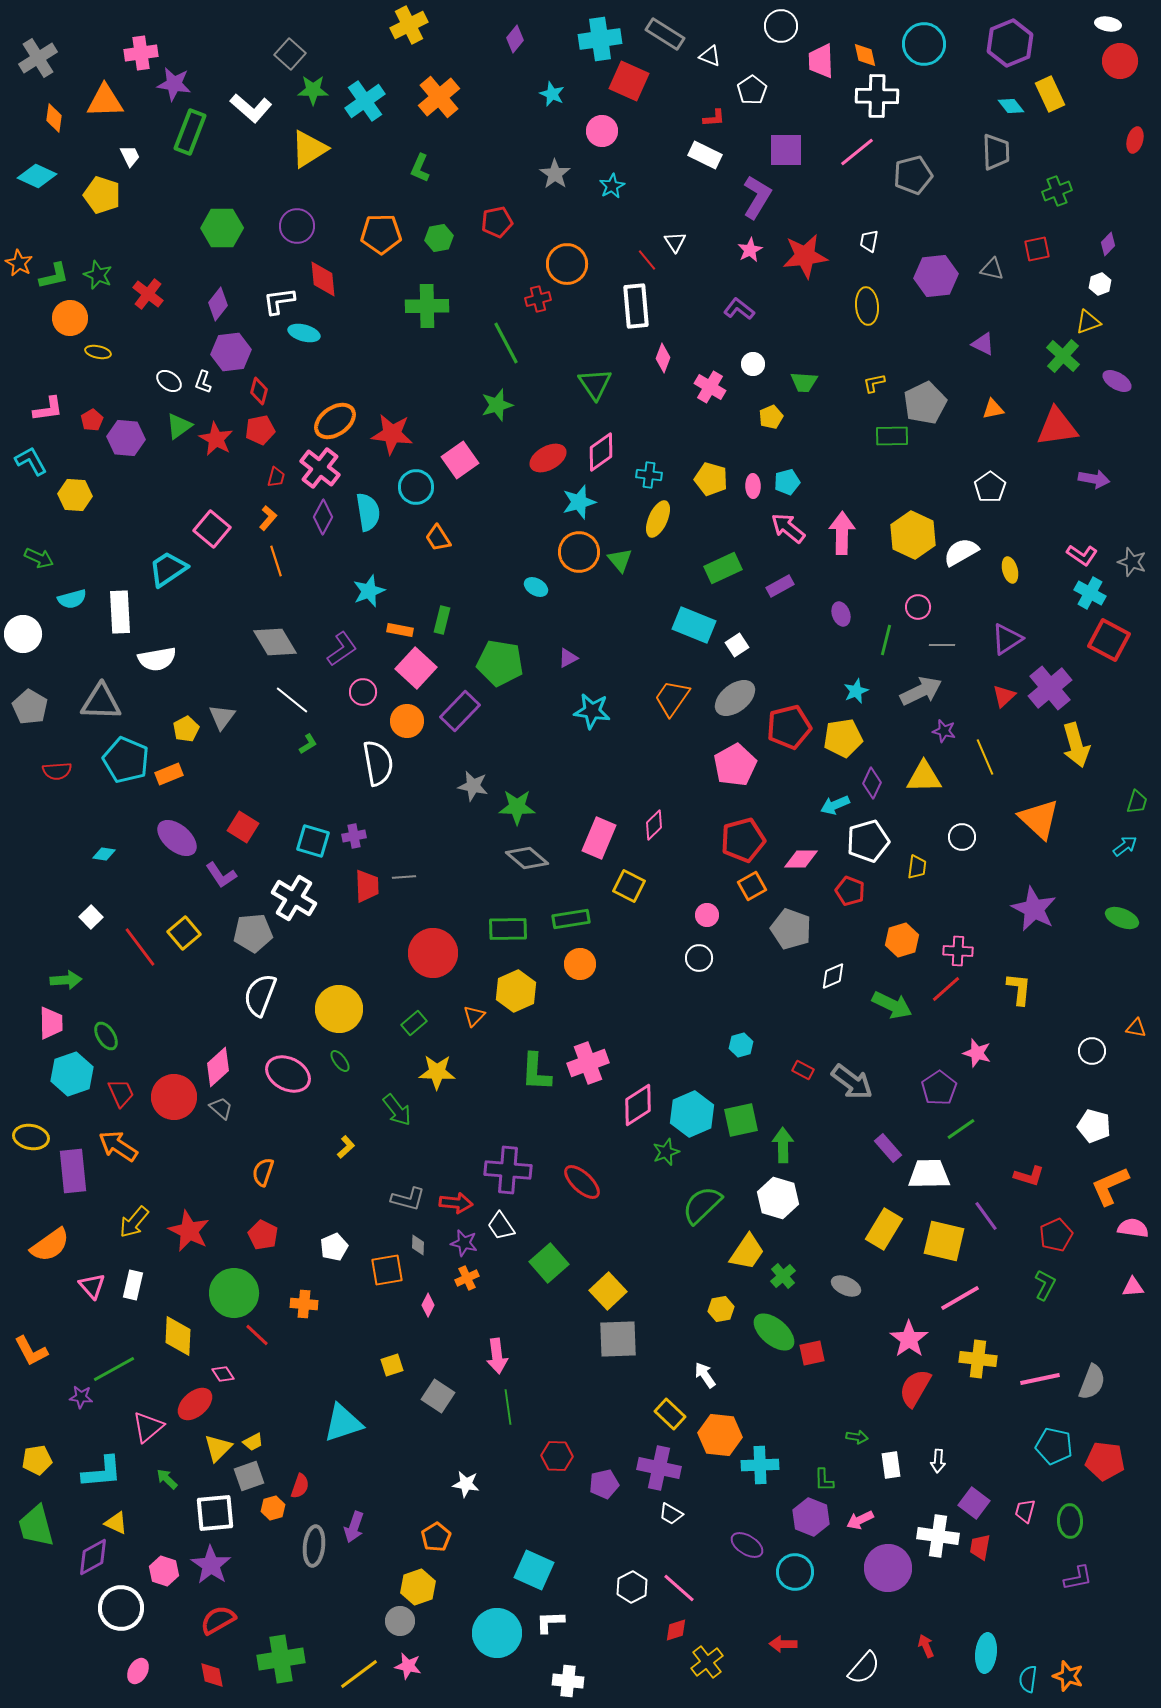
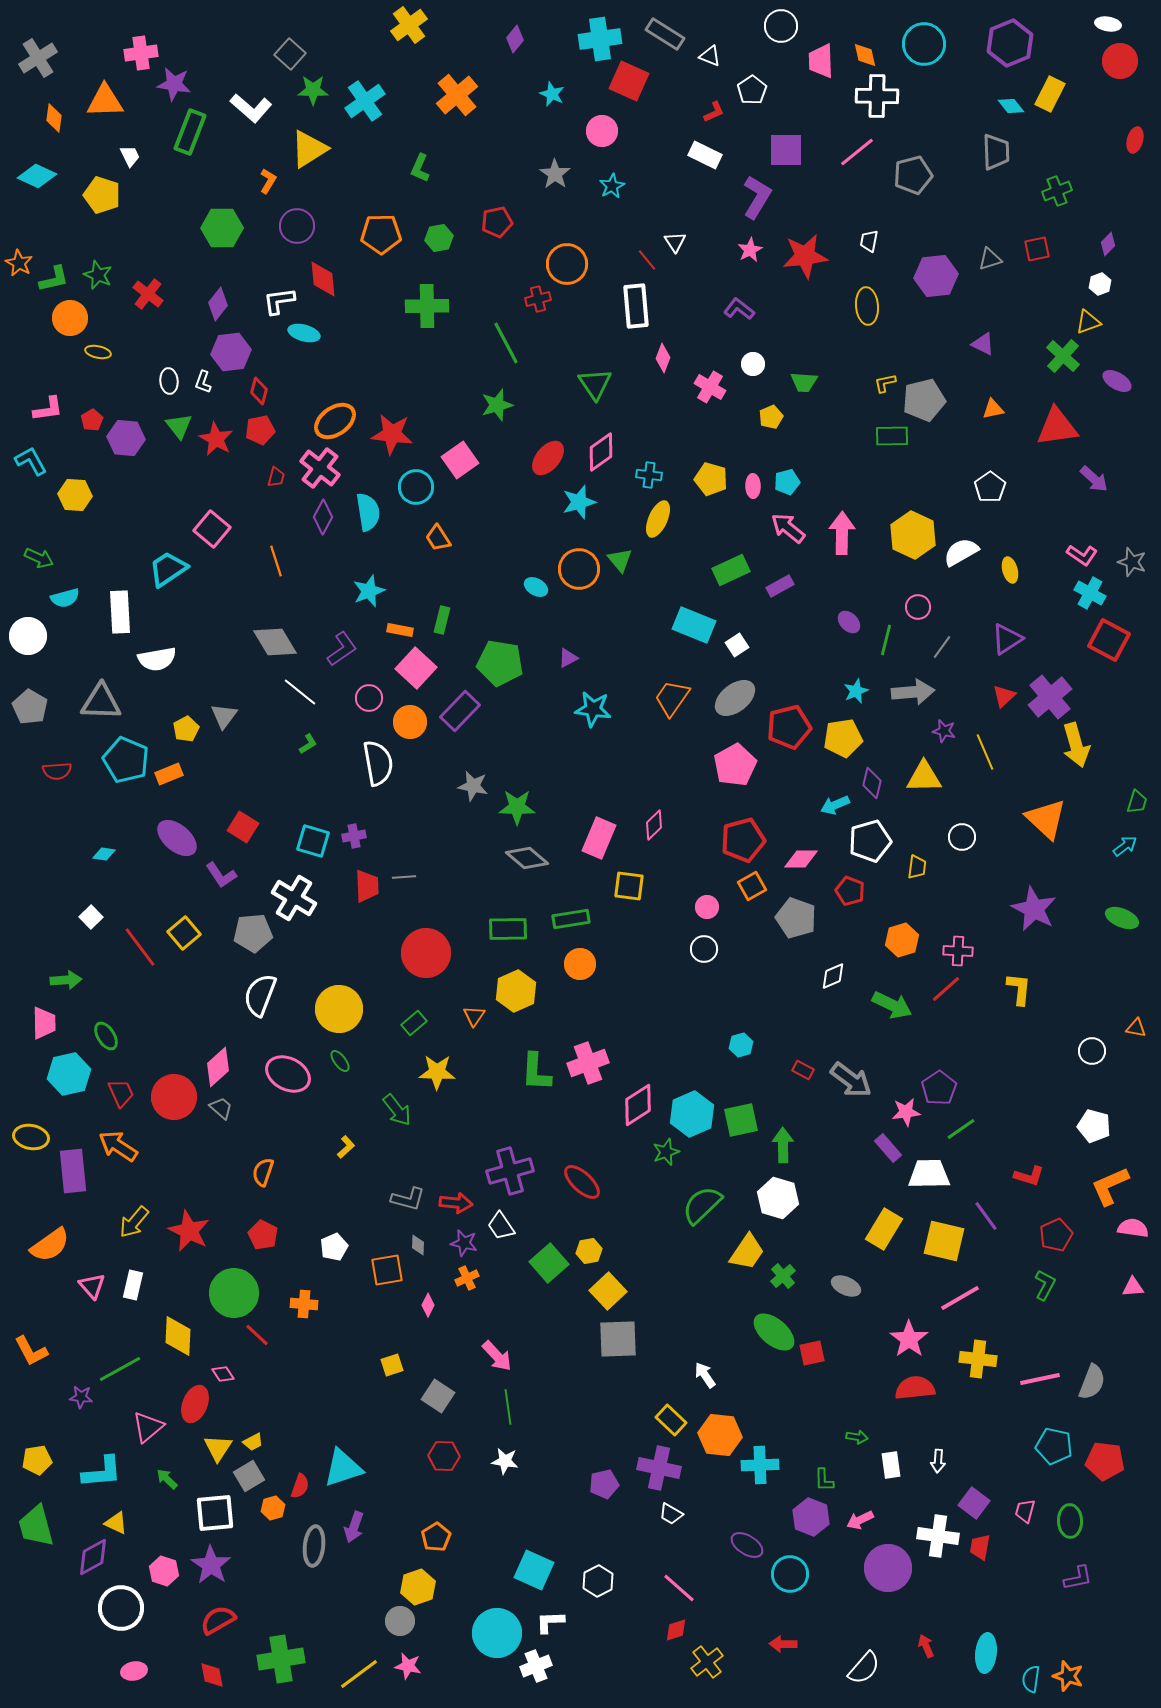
yellow cross at (409, 25): rotated 9 degrees counterclockwise
yellow rectangle at (1050, 94): rotated 52 degrees clockwise
orange cross at (439, 97): moved 18 px right, 2 px up
red L-shape at (714, 118): moved 6 px up; rotated 20 degrees counterclockwise
gray triangle at (992, 269): moved 2 px left, 10 px up; rotated 30 degrees counterclockwise
green L-shape at (54, 276): moved 3 px down
white ellipse at (169, 381): rotated 50 degrees clockwise
yellow L-shape at (874, 383): moved 11 px right
gray pentagon at (925, 403): moved 1 px left, 3 px up; rotated 12 degrees clockwise
green triangle at (179, 426): rotated 32 degrees counterclockwise
red ellipse at (548, 458): rotated 21 degrees counterclockwise
purple arrow at (1094, 479): rotated 32 degrees clockwise
orange L-shape at (268, 518): moved 337 px up; rotated 10 degrees counterclockwise
orange circle at (579, 552): moved 17 px down
green rectangle at (723, 568): moved 8 px right, 2 px down
cyan semicircle at (72, 599): moved 7 px left, 1 px up
purple ellipse at (841, 614): moved 8 px right, 8 px down; rotated 25 degrees counterclockwise
white circle at (23, 634): moved 5 px right, 2 px down
gray line at (942, 645): moved 2 px down; rotated 55 degrees counterclockwise
purple cross at (1050, 688): moved 9 px down
gray arrow at (921, 691): moved 8 px left, 1 px down; rotated 21 degrees clockwise
pink circle at (363, 692): moved 6 px right, 6 px down
white line at (292, 700): moved 8 px right, 8 px up
cyan star at (592, 711): moved 1 px right, 2 px up
gray triangle at (222, 717): moved 2 px right, 1 px up
orange circle at (407, 721): moved 3 px right, 1 px down
yellow line at (985, 757): moved 5 px up
purple diamond at (872, 783): rotated 12 degrees counterclockwise
orange triangle at (1039, 819): moved 7 px right
white pentagon at (868, 841): moved 2 px right
yellow square at (629, 886): rotated 20 degrees counterclockwise
pink circle at (707, 915): moved 8 px up
gray pentagon at (791, 929): moved 5 px right, 11 px up
red circle at (433, 953): moved 7 px left
white circle at (699, 958): moved 5 px right, 9 px up
orange triangle at (474, 1016): rotated 10 degrees counterclockwise
pink trapezoid at (51, 1023): moved 7 px left
pink star at (977, 1053): moved 71 px left, 59 px down; rotated 24 degrees counterclockwise
cyan hexagon at (72, 1074): moved 3 px left; rotated 6 degrees clockwise
gray arrow at (852, 1082): moved 1 px left, 2 px up
purple cross at (508, 1170): moved 2 px right, 1 px down; rotated 21 degrees counterclockwise
yellow hexagon at (721, 1309): moved 132 px left, 58 px up
pink arrow at (497, 1356): rotated 36 degrees counterclockwise
green line at (114, 1369): moved 6 px right
red semicircle at (915, 1388): rotated 54 degrees clockwise
red ellipse at (195, 1404): rotated 27 degrees counterclockwise
yellow rectangle at (670, 1414): moved 1 px right, 6 px down
cyan triangle at (343, 1423): moved 45 px down
yellow triangle at (218, 1448): rotated 12 degrees counterclockwise
red hexagon at (557, 1456): moved 113 px left
gray square at (249, 1476): rotated 12 degrees counterclockwise
white star at (466, 1484): moved 39 px right, 23 px up
cyan circle at (795, 1572): moved 5 px left, 2 px down
white hexagon at (632, 1587): moved 34 px left, 6 px up
pink ellipse at (138, 1671): moved 4 px left; rotated 50 degrees clockwise
cyan semicircle at (1028, 1679): moved 3 px right
white cross at (568, 1681): moved 32 px left, 15 px up; rotated 28 degrees counterclockwise
